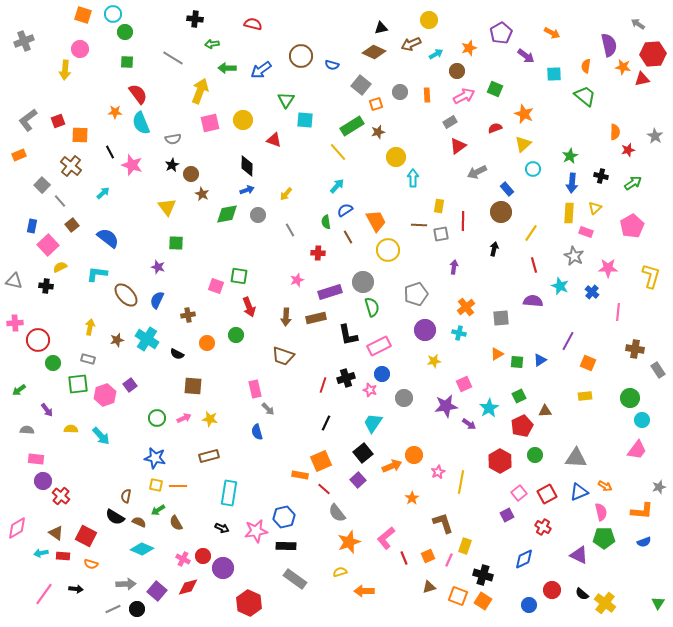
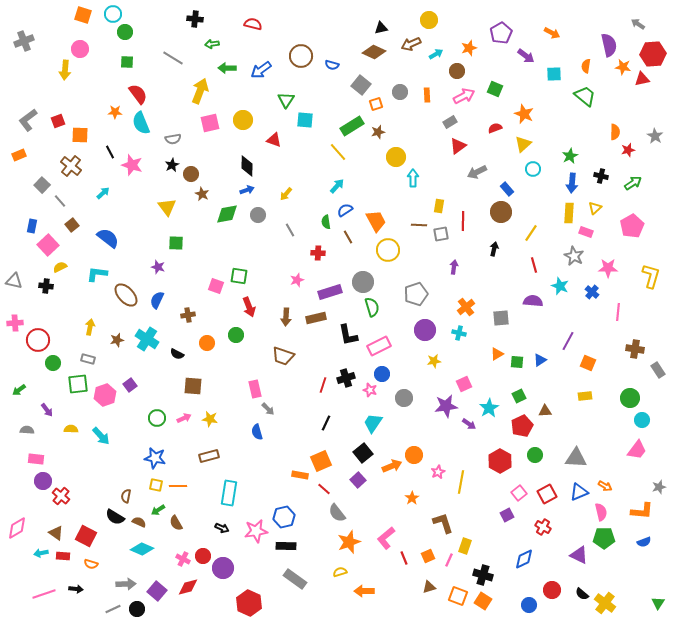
pink line at (44, 594): rotated 35 degrees clockwise
